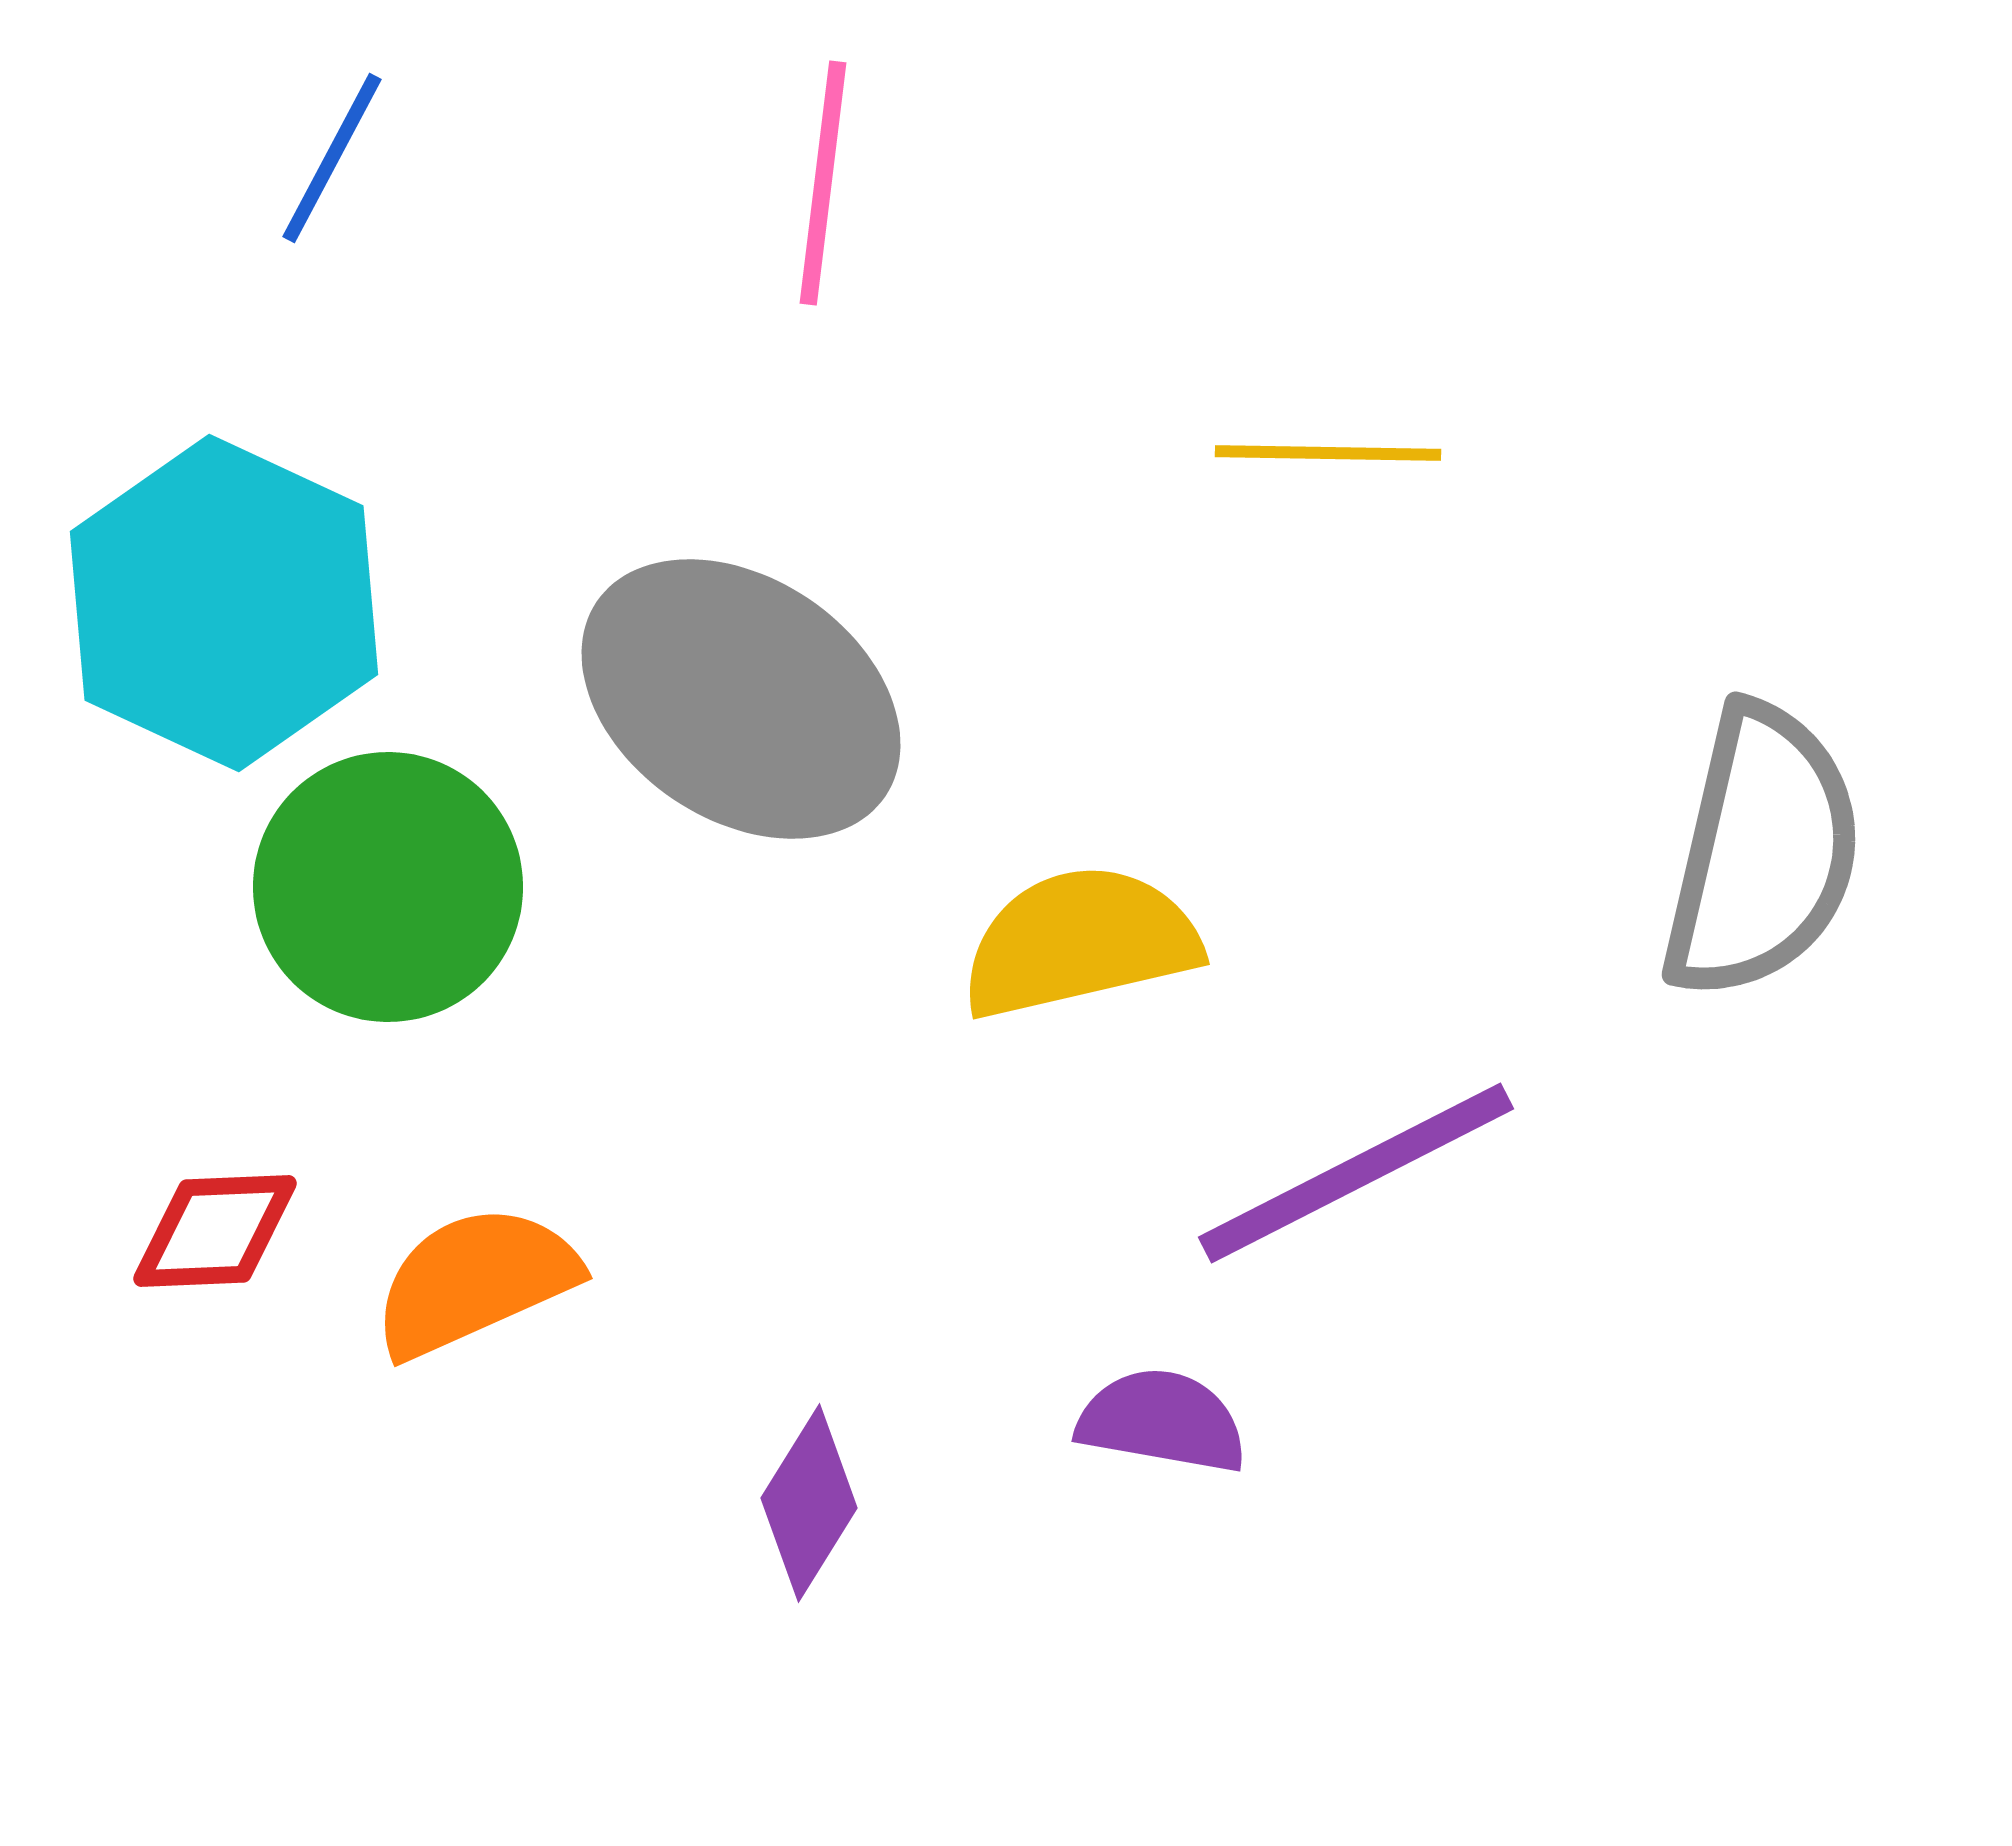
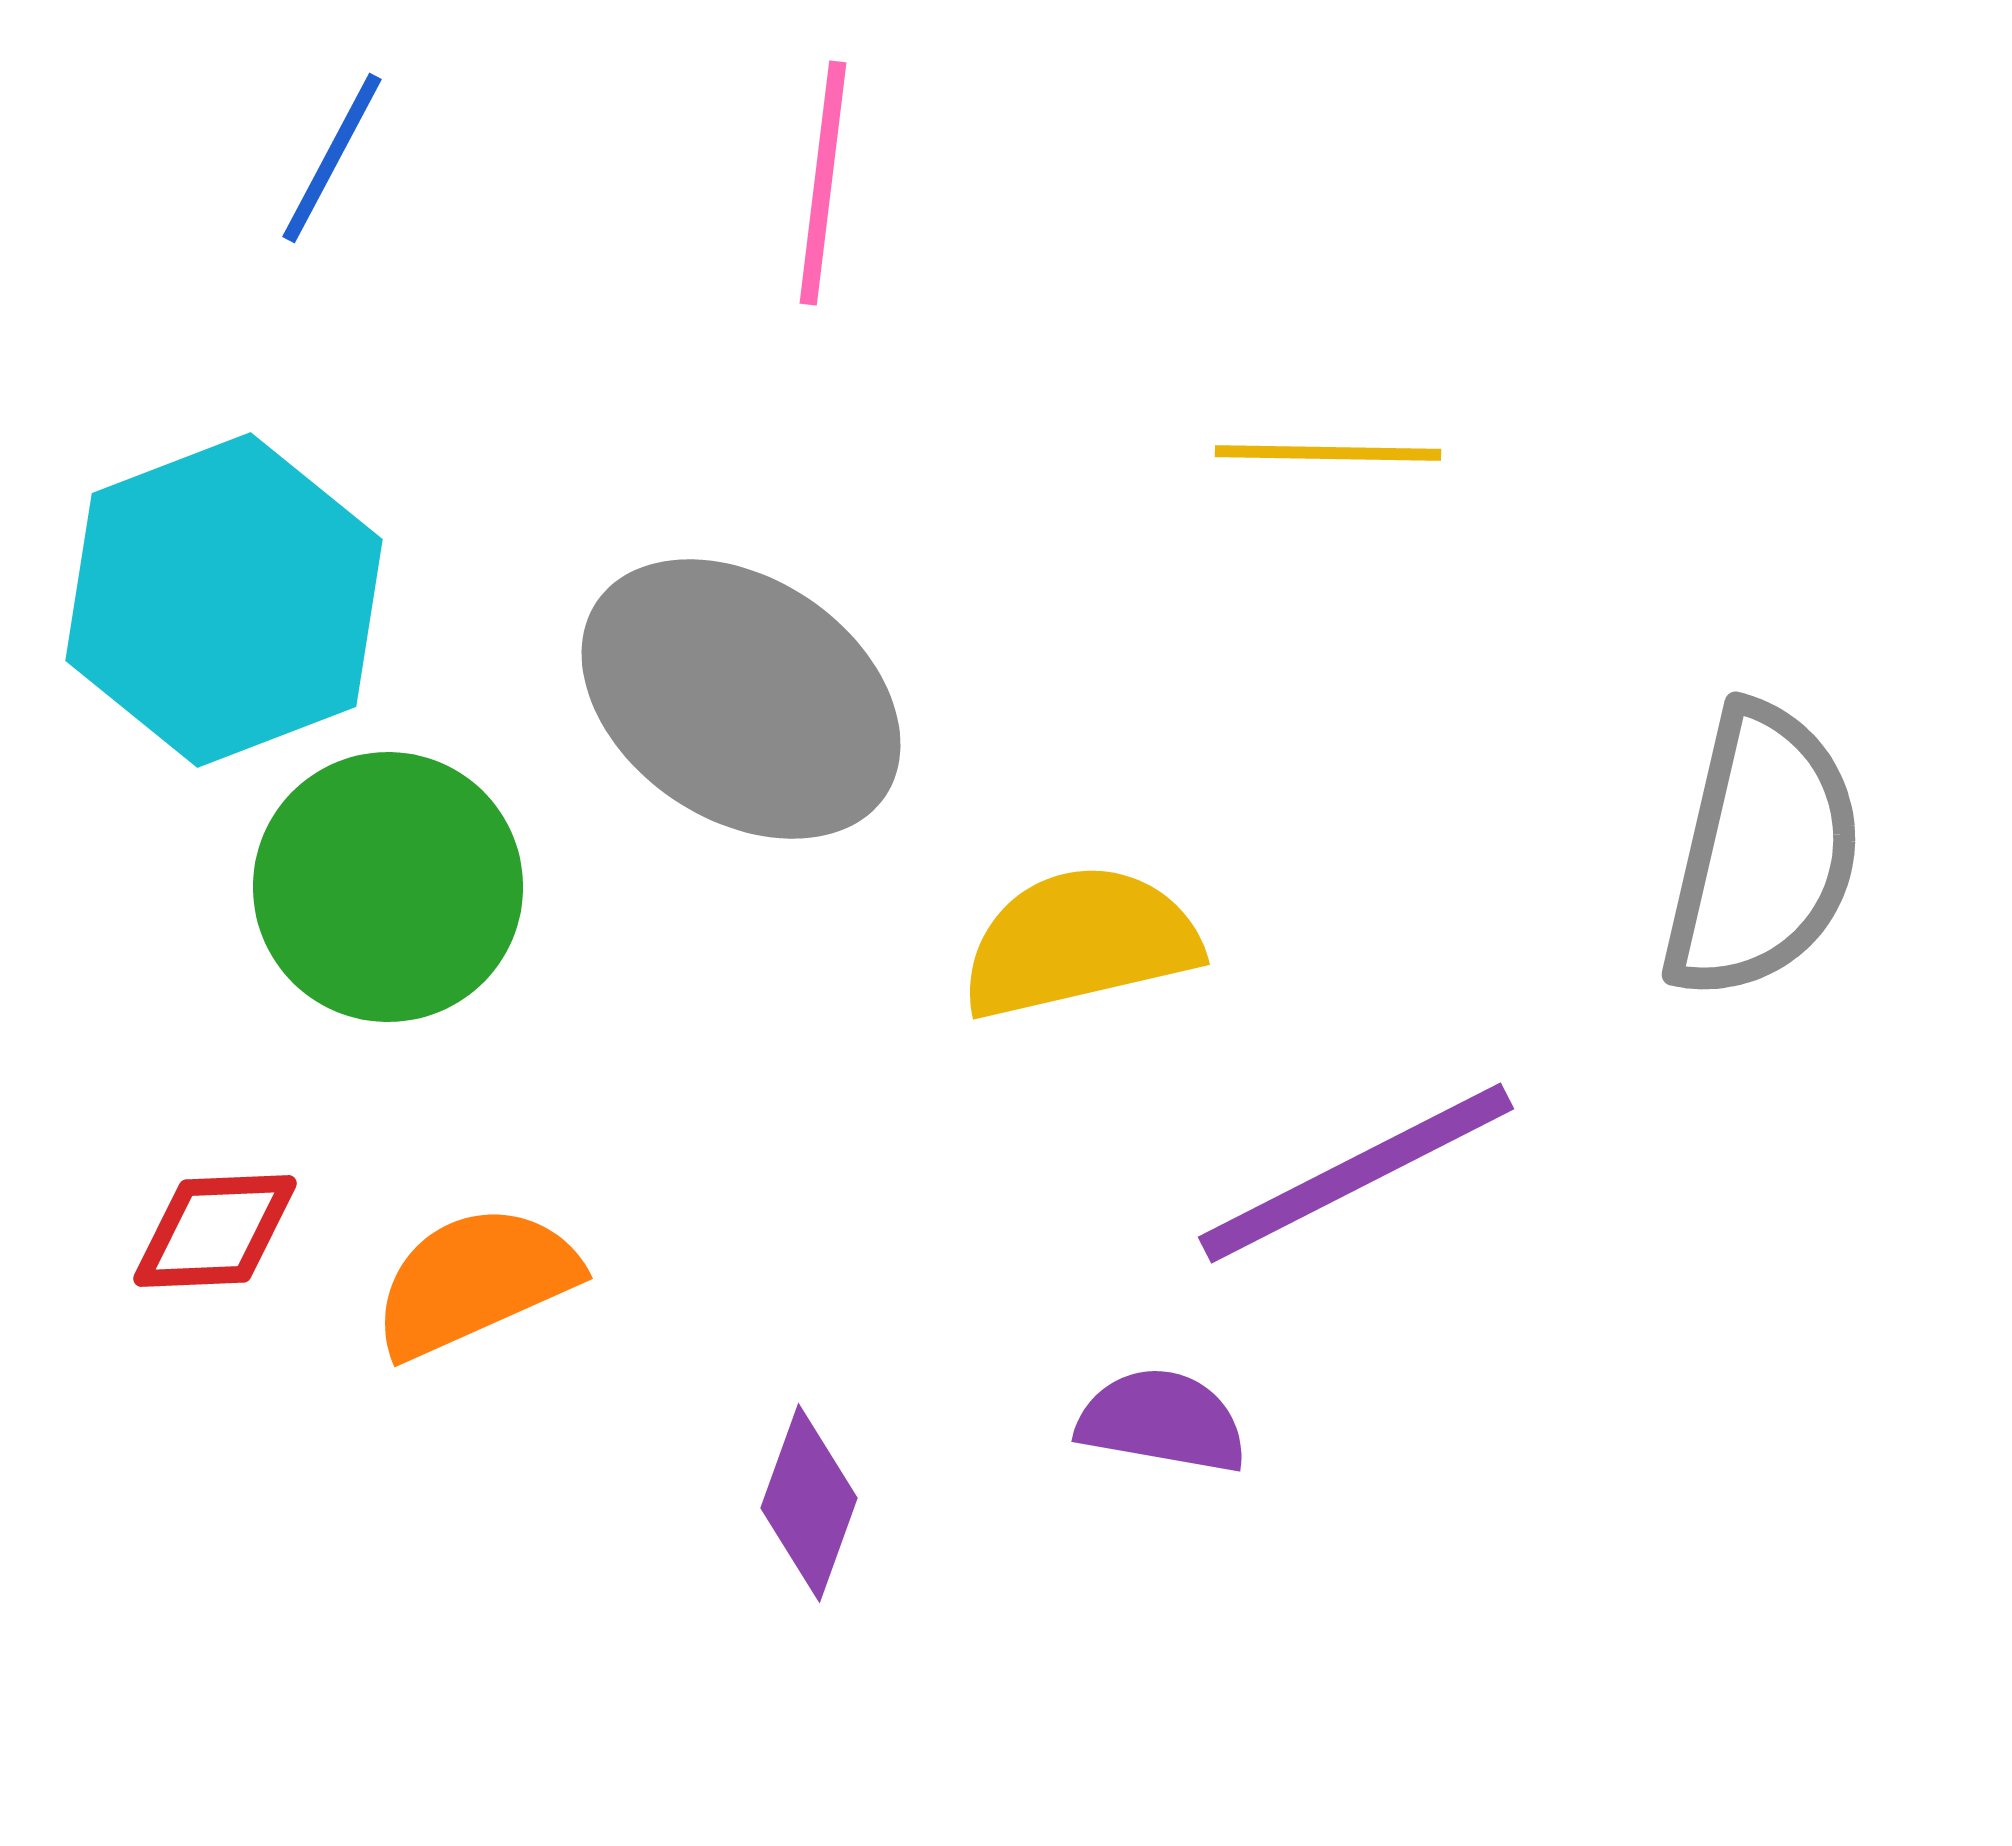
cyan hexagon: moved 3 px up; rotated 14 degrees clockwise
purple diamond: rotated 12 degrees counterclockwise
